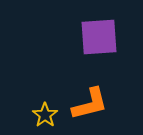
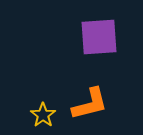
yellow star: moved 2 px left
